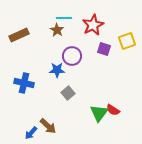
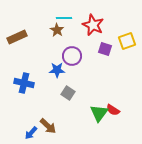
red star: rotated 20 degrees counterclockwise
brown rectangle: moved 2 px left, 2 px down
purple square: moved 1 px right
gray square: rotated 16 degrees counterclockwise
